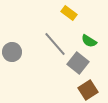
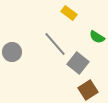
green semicircle: moved 8 px right, 4 px up
